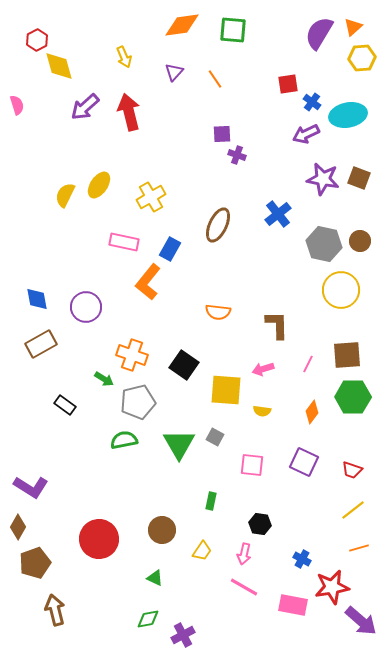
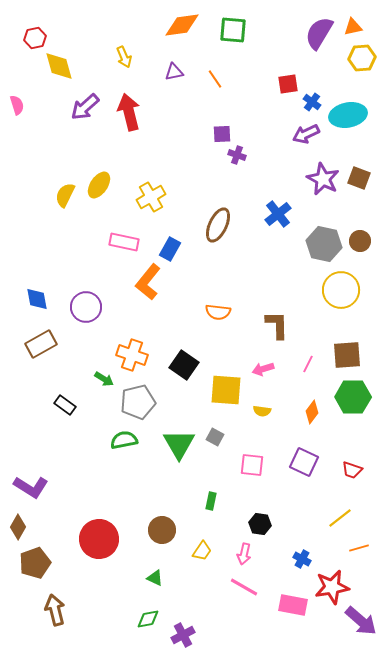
orange triangle at (353, 27): rotated 30 degrees clockwise
red hexagon at (37, 40): moved 2 px left, 2 px up; rotated 15 degrees clockwise
purple triangle at (174, 72): rotated 36 degrees clockwise
purple star at (323, 179): rotated 16 degrees clockwise
yellow line at (353, 510): moved 13 px left, 8 px down
